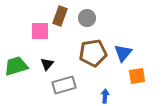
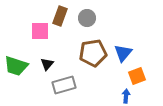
green trapezoid: rotated 145 degrees counterclockwise
orange square: rotated 12 degrees counterclockwise
blue arrow: moved 21 px right
